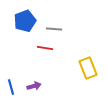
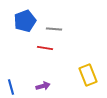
yellow rectangle: moved 7 px down
purple arrow: moved 9 px right
